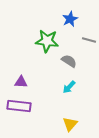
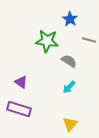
blue star: rotated 14 degrees counterclockwise
purple triangle: rotated 32 degrees clockwise
purple rectangle: moved 3 px down; rotated 10 degrees clockwise
